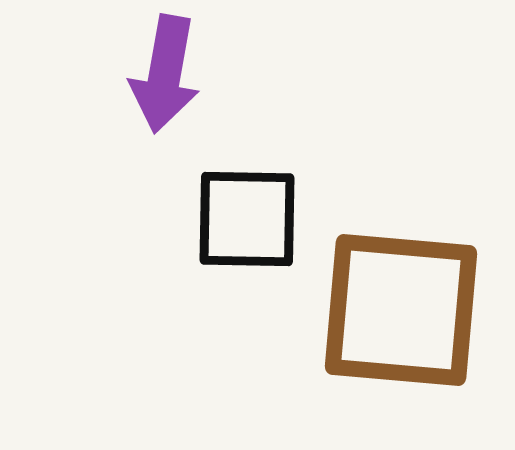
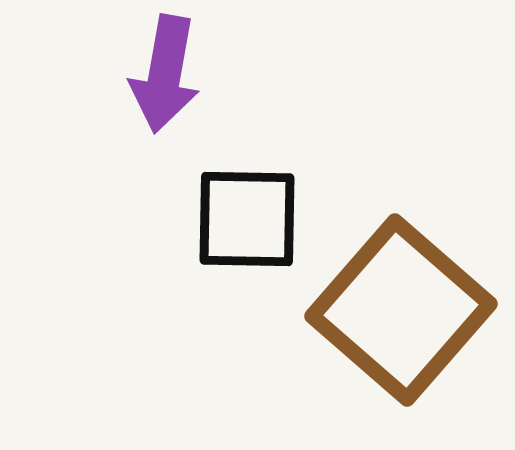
brown square: rotated 36 degrees clockwise
